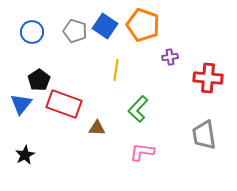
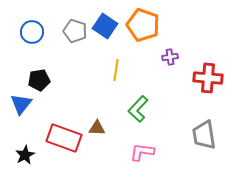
black pentagon: rotated 25 degrees clockwise
red rectangle: moved 34 px down
